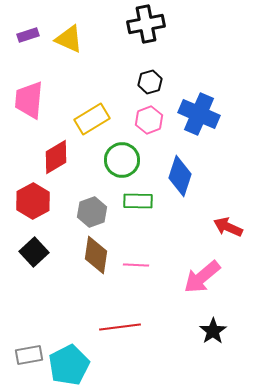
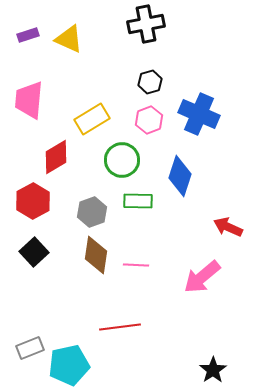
black star: moved 39 px down
gray rectangle: moved 1 px right, 7 px up; rotated 12 degrees counterclockwise
cyan pentagon: rotated 15 degrees clockwise
